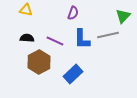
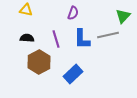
purple line: moved 1 px right, 2 px up; rotated 48 degrees clockwise
